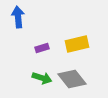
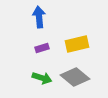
blue arrow: moved 21 px right
gray diamond: moved 3 px right, 2 px up; rotated 12 degrees counterclockwise
